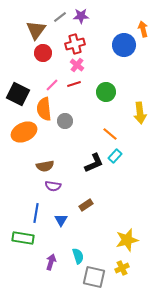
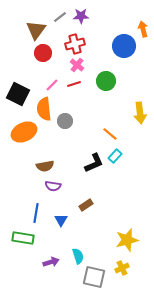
blue circle: moved 1 px down
green circle: moved 11 px up
purple arrow: rotated 56 degrees clockwise
